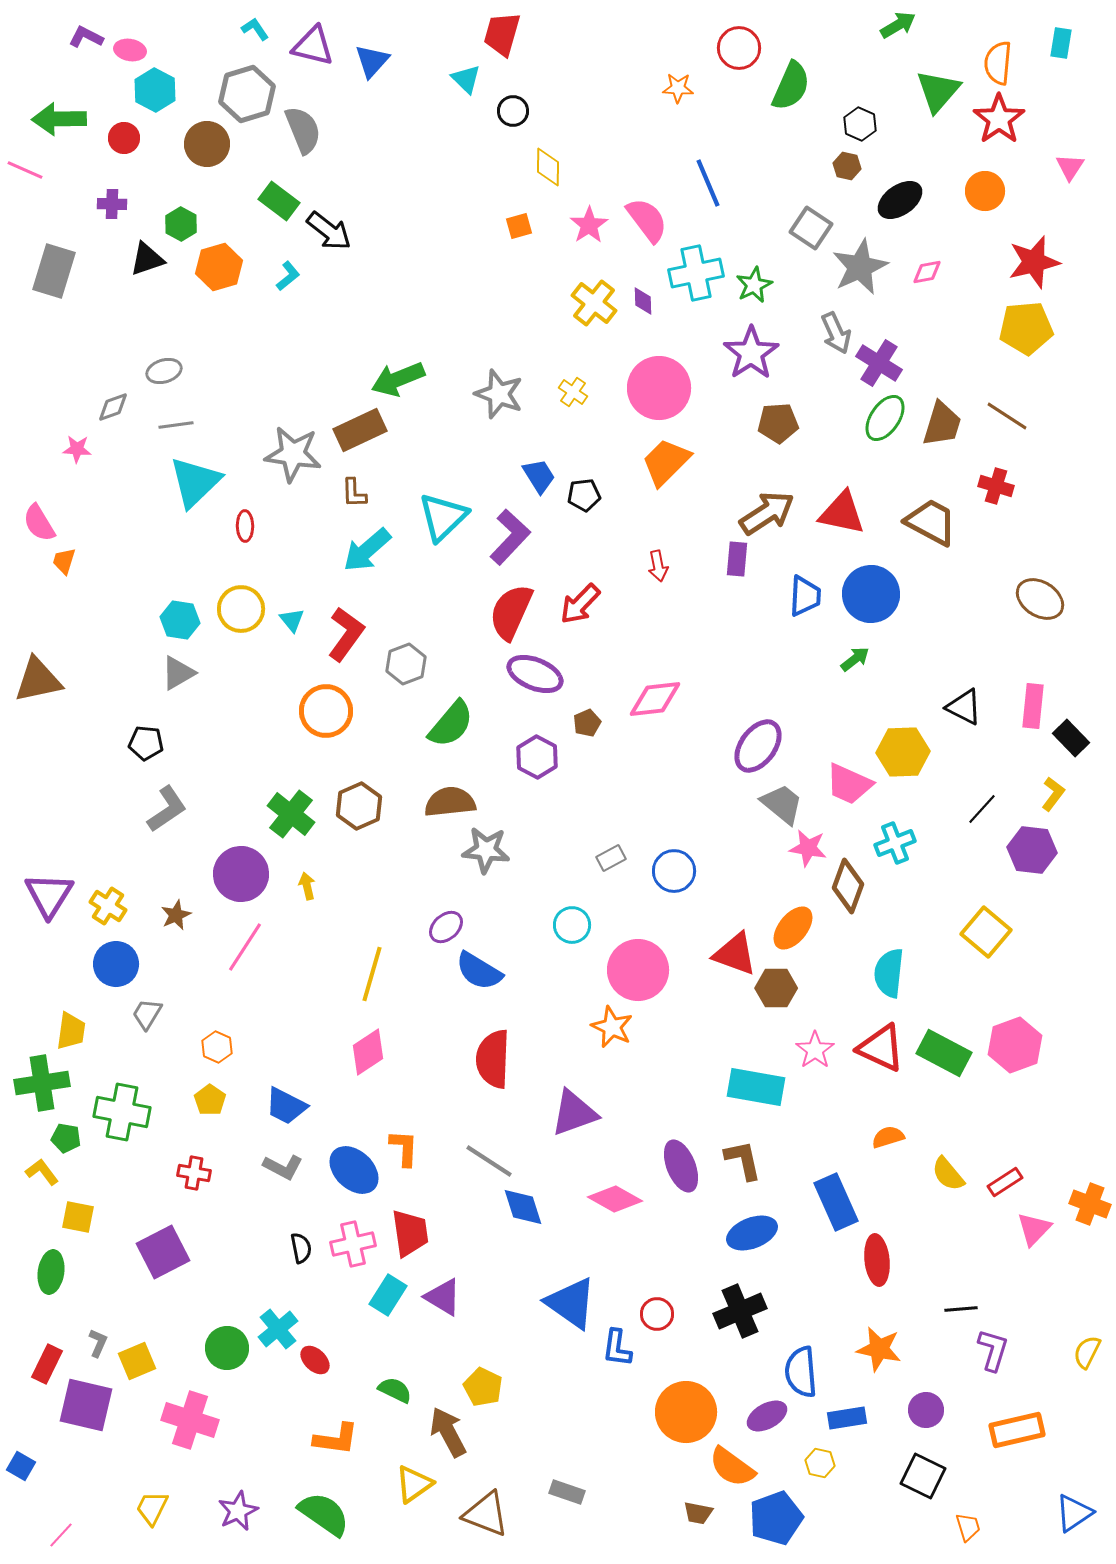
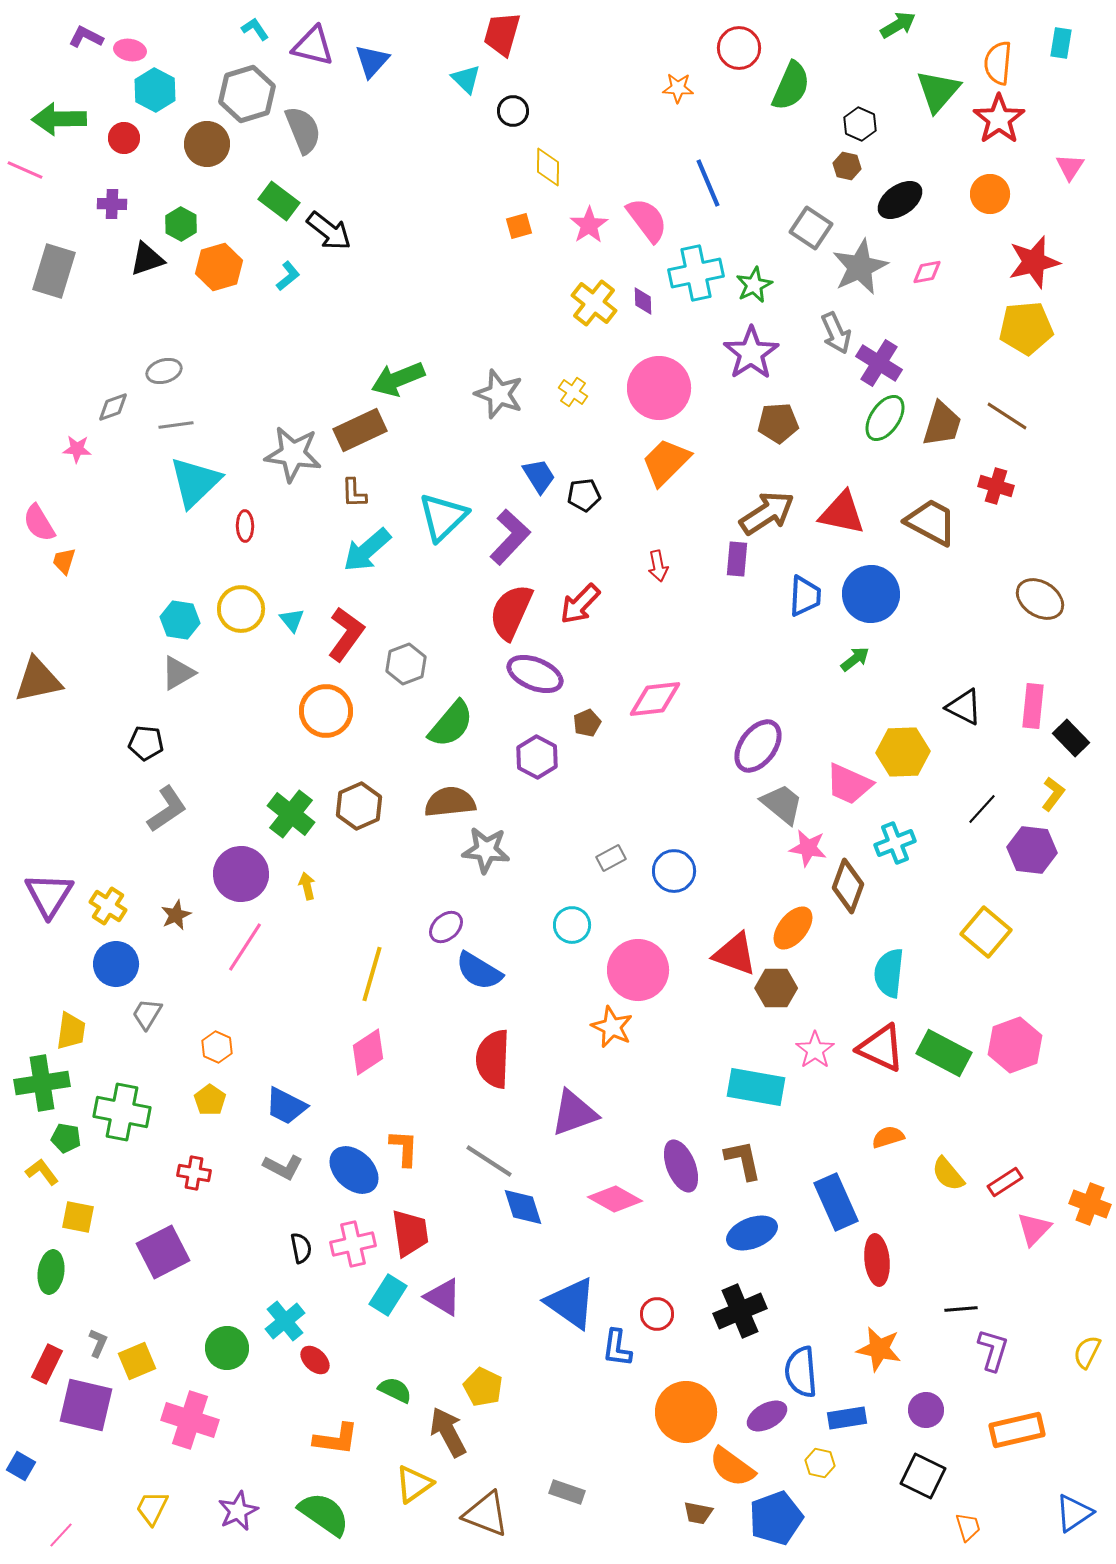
orange circle at (985, 191): moved 5 px right, 3 px down
cyan cross at (278, 1329): moved 7 px right, 8 px up
